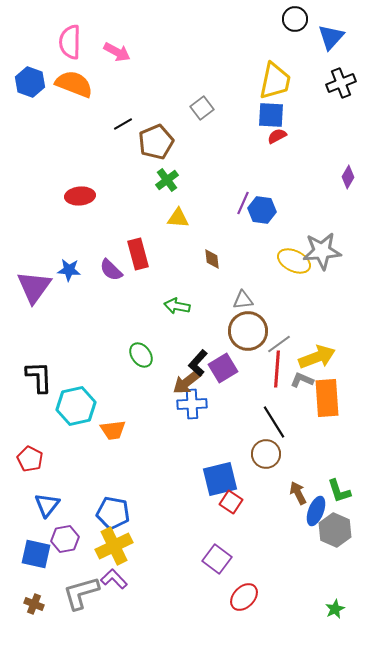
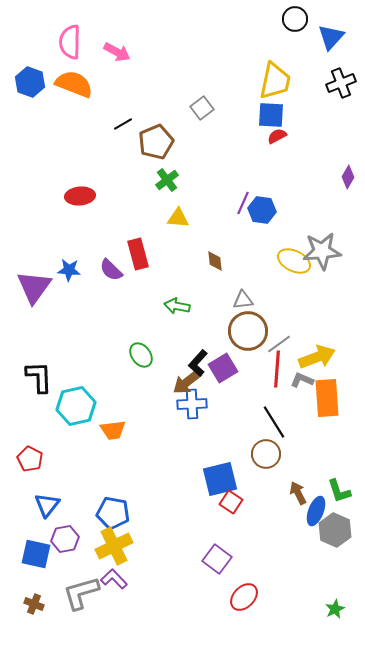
brown diamond at (212, 259): moved 3 px right, 2 px down
